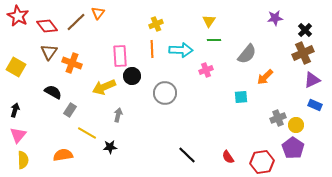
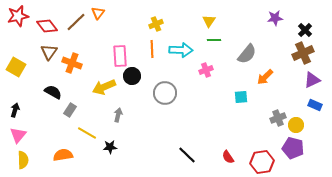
red star: rotated 30 degrees clockwise
purple pentagon: rotated 20 degrees counterclockwise
